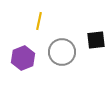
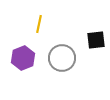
yellow line: moved 3 px down
gray circle: moved 6 px down
